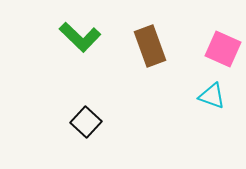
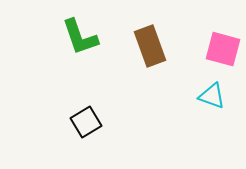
green L-shape: rotated 27 degrees clockwise
pink square: rotated 9 degrees counterclockwise
black square: rotated 16 degrees clockwise
